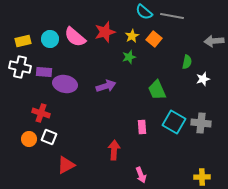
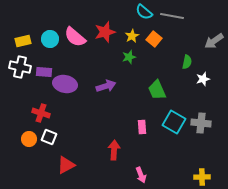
gray arrow: rotated 30 degrees counterclockwise
